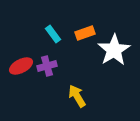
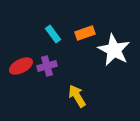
white star: rotated 12 degrees counterclockwise
